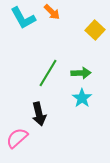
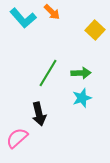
cyan L-shape: rotated 12 degrees counterclockwise
cyan star: rotated 18 degrees clockwise
